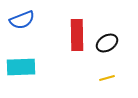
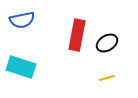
blue semicircle: rotated 10 degrees clockwise
red rectangle: rotated 12 degrees clockwise
cyan rectangle: rotated 20 degrees clockwise
